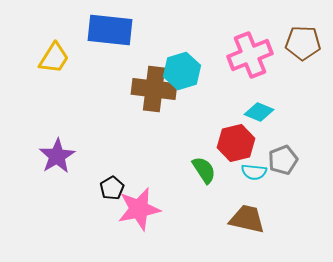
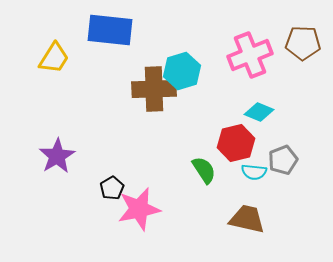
brown cross: rotated 9 degrees counterclockwise
